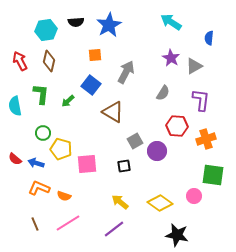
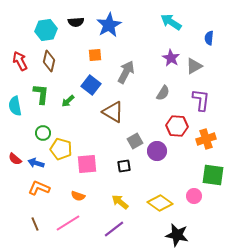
orange semicircle: moved 14 px right
